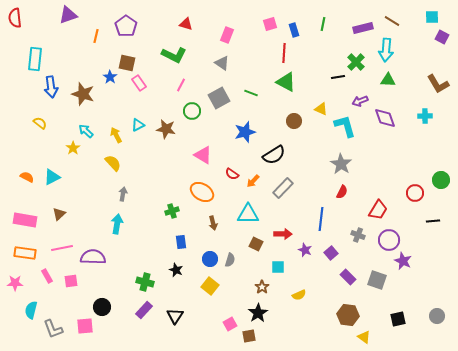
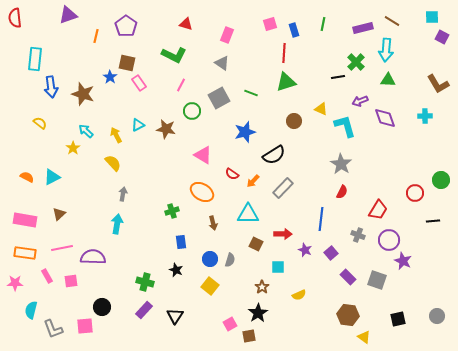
green triangle at (286, 82): rotated 45 degrees counterclockwise
